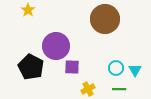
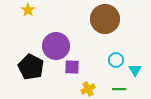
cyan circle: moved 8 px up
